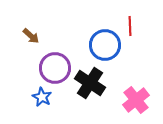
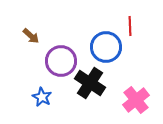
blue circle: moved 1 px right, 2 px down
purple circle: moved 6 px right, 7 px up
